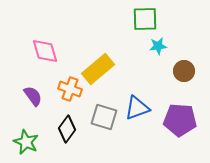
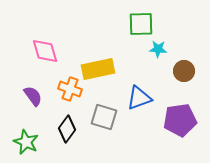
green square: moved 4 px left, 5 px down
cyan star: moved 3 px down; rotated 12 degrees clockwise
yellow rectangle: rotated 28 degrees clockwise
blue triangle: moved 2 px right, 10 px up
purple pentagon: rotated 12 degrees counterclockwise
